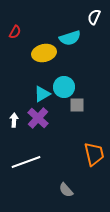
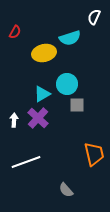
cyan circle: moved 3 px right, 3 px up
